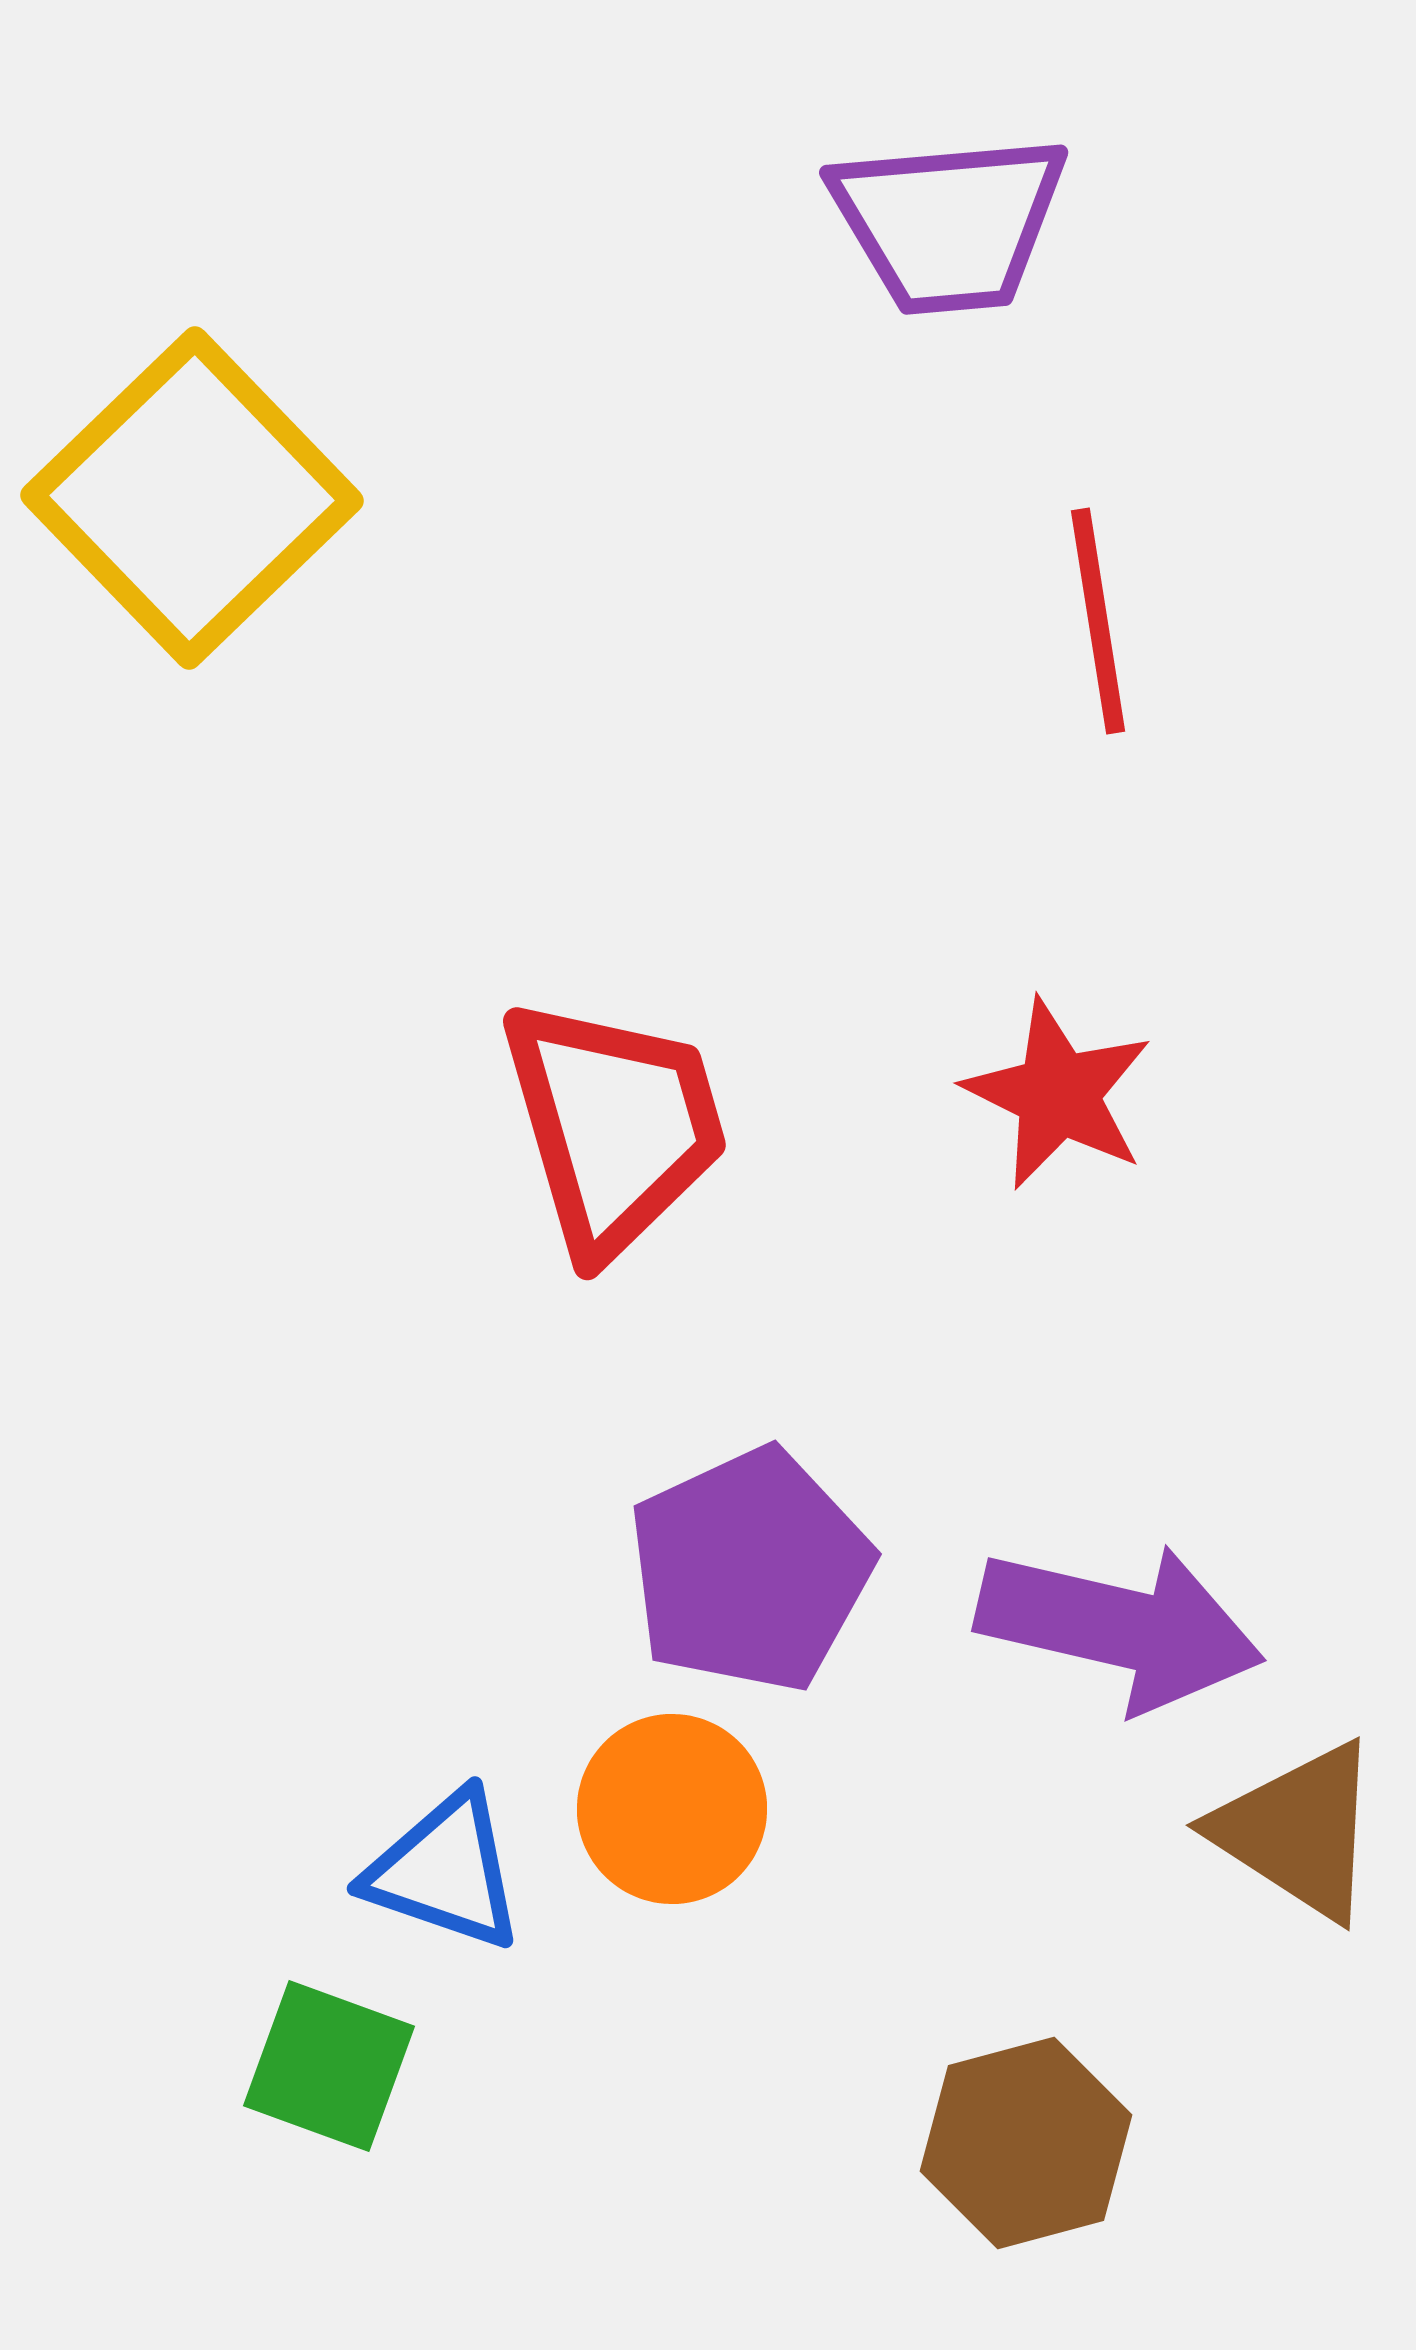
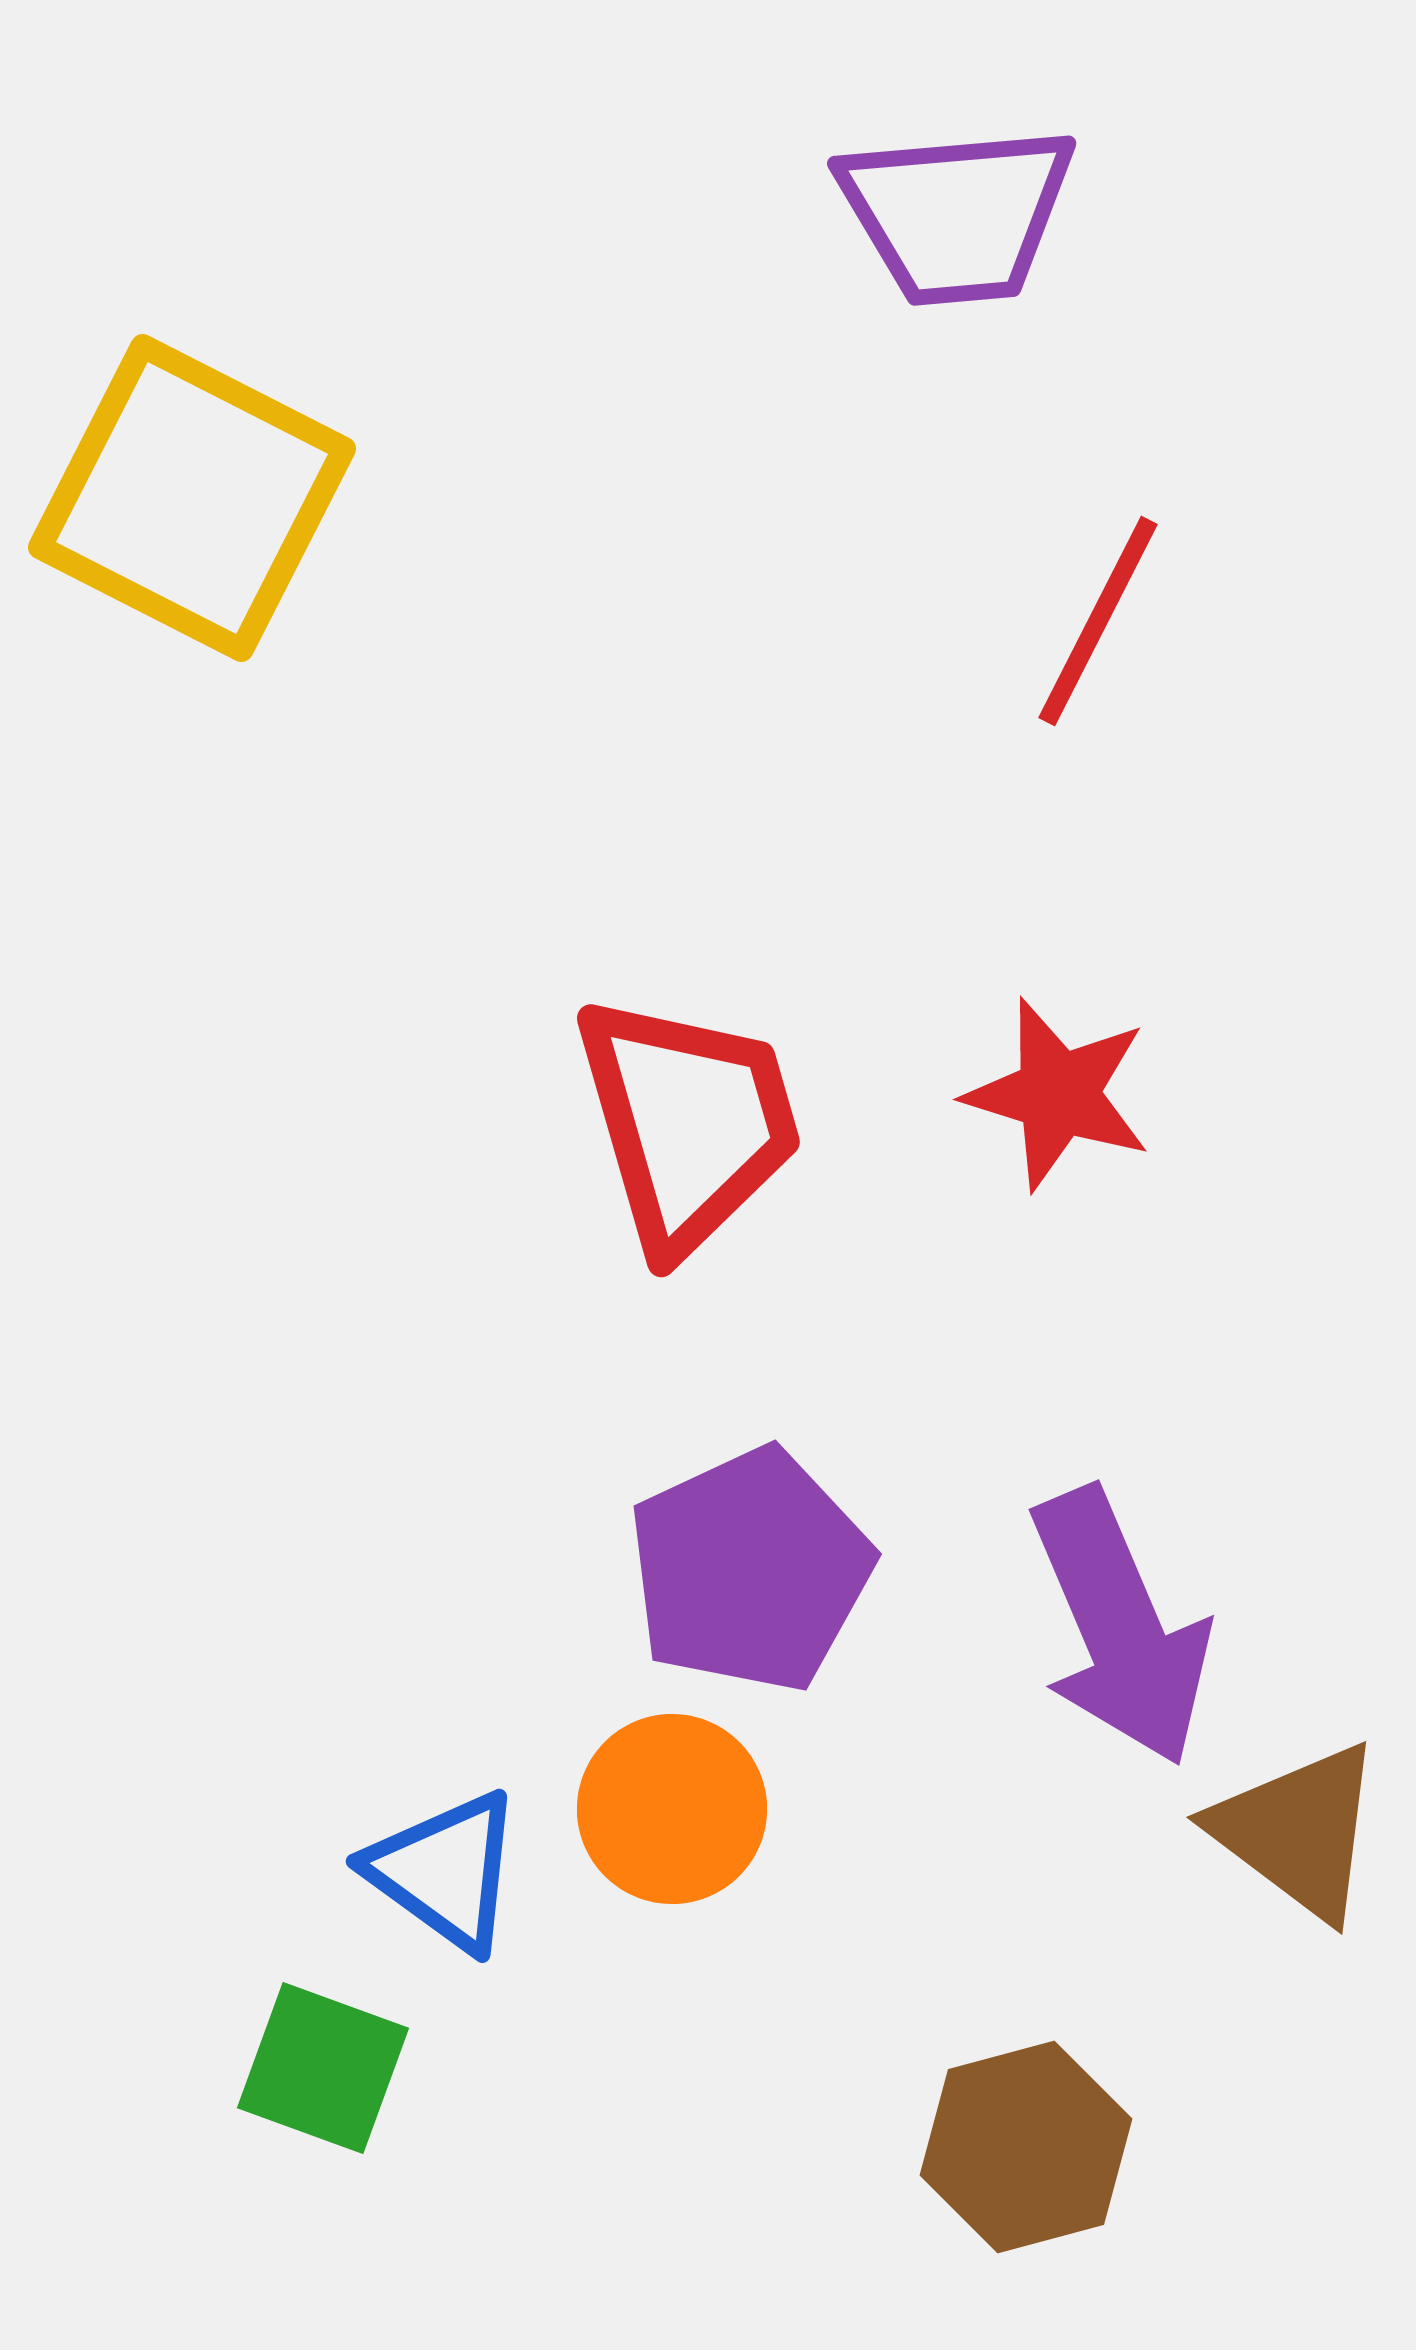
purple trapezoid: moved 8 px right, 9 px up
yellow square: rotated 19 degrees counterclockwise
red line: rotated 36 degrees clockwise
red star: rotated 9 degrees counterclockwise
red trapezoid: moved 74 px right, 3 px up
purple arrow: rotated 54 degrees clockwise
brown triangle: rotated 4 degrees clockwise
blue triangle: rotated 17 degrees clockwise
green square: moved 6 px left, 2 px down
brown hexagon: moved 4 px down
